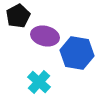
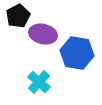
purple ellipse: moved 2 px left, 2 px up
